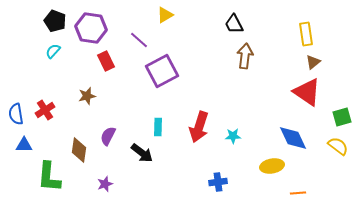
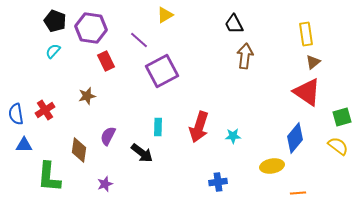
blue diamond: moved 2 px right; rotated 64 degrees clockwise
